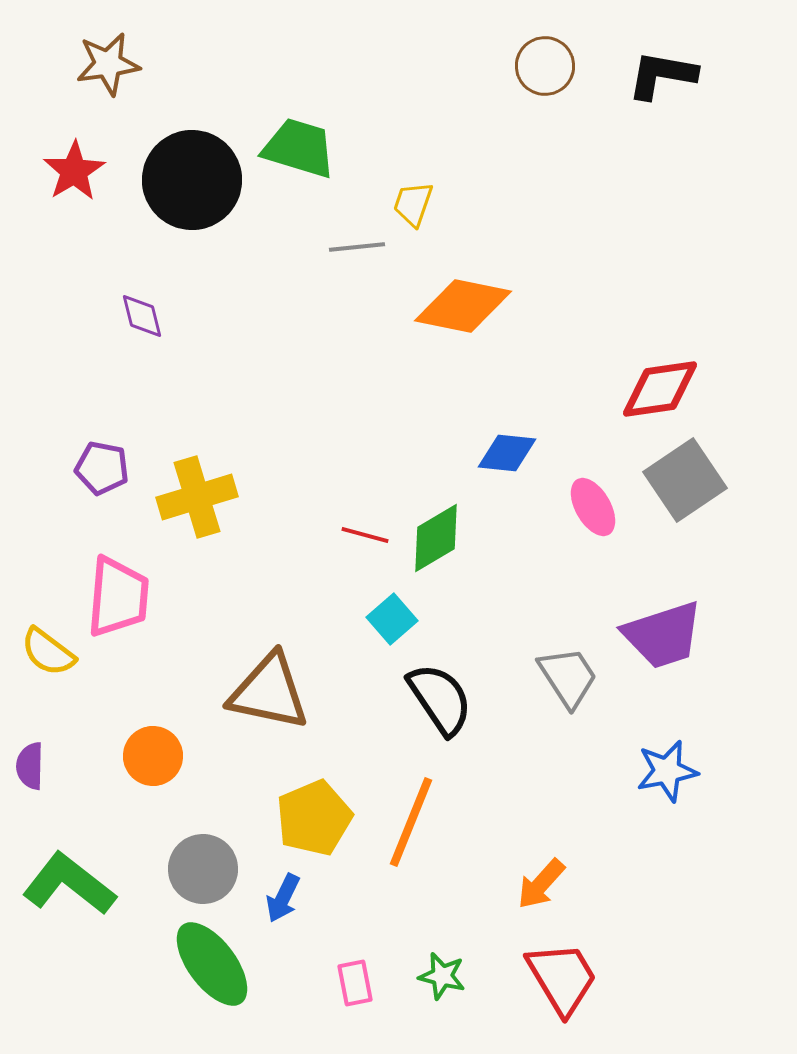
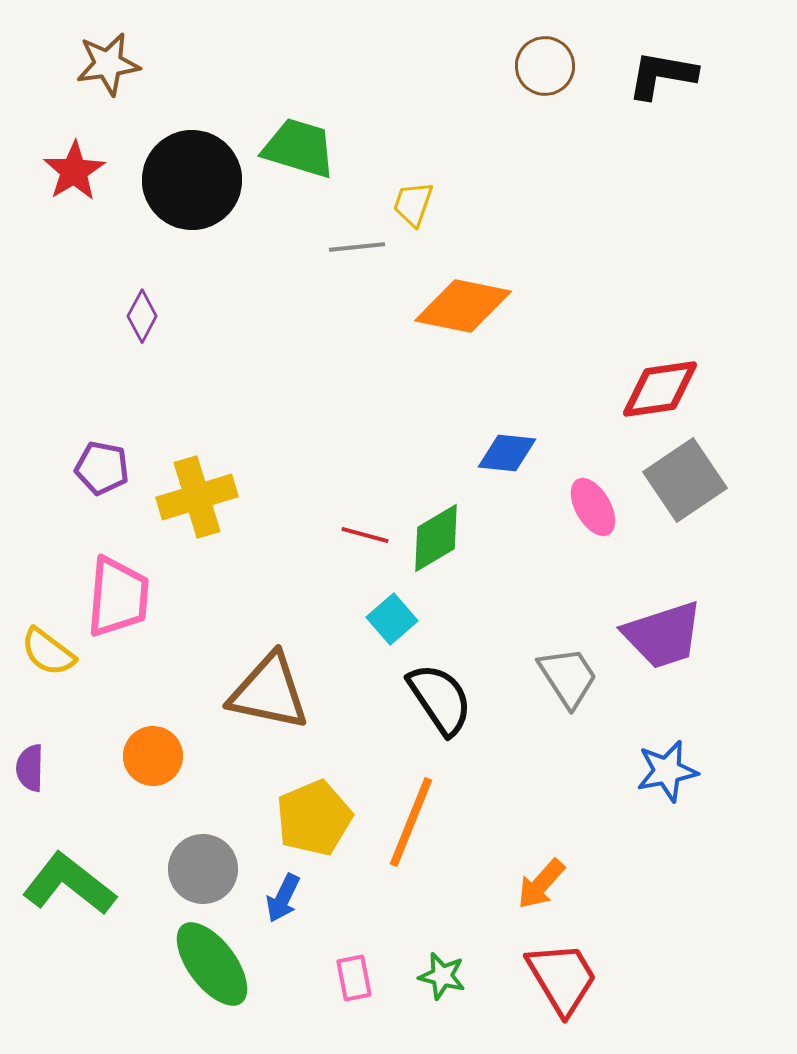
purple diamond: rotated 42 degrees clockwise
purple semicircle: moved 2 px down
pink rectangle: moved 1 px left, 5 px up
